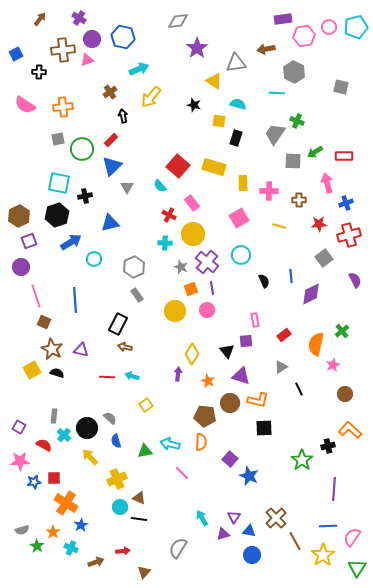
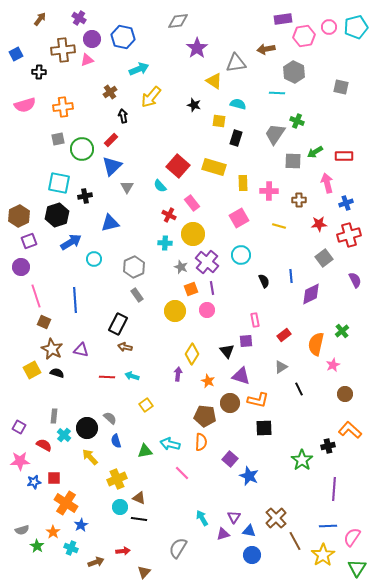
pink semicircle at (25, 105): rotated 50 degrees counterclockwise
